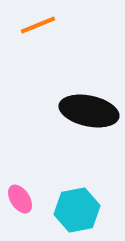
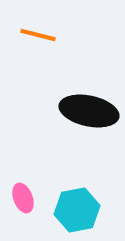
orange line: moved 10 px down; rotated 36 degrees clockwise
pink ellipse: moved 3 px right, 1 px up; rotated 12 degrees clockwise
